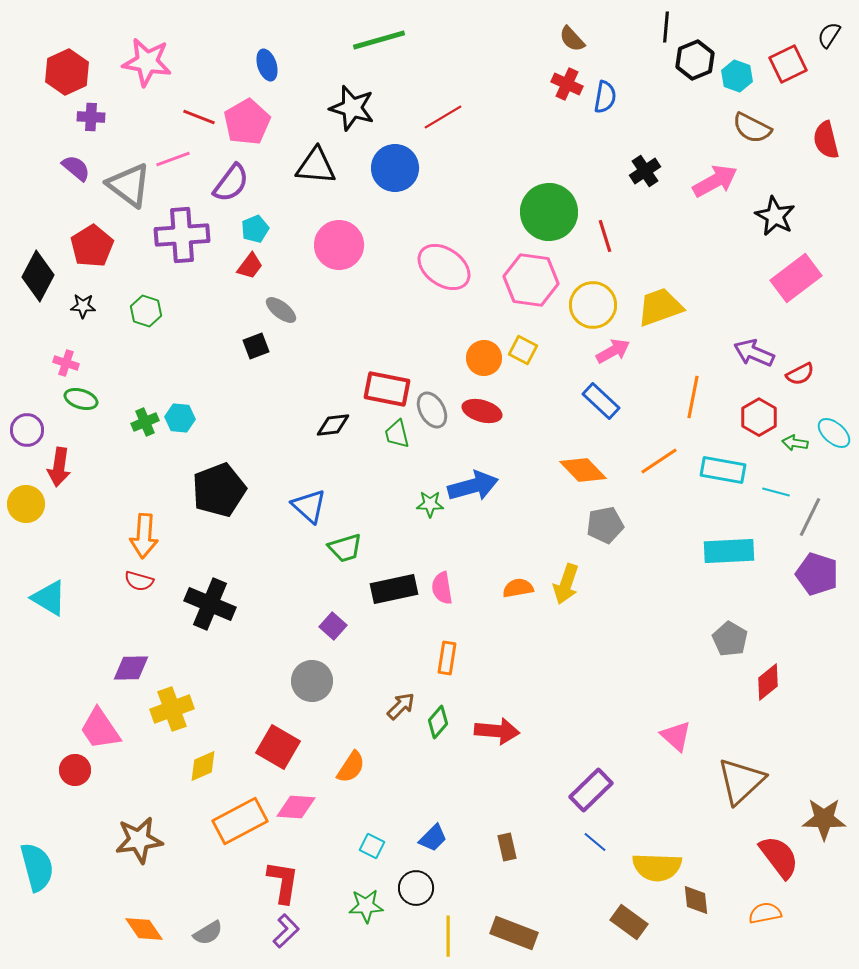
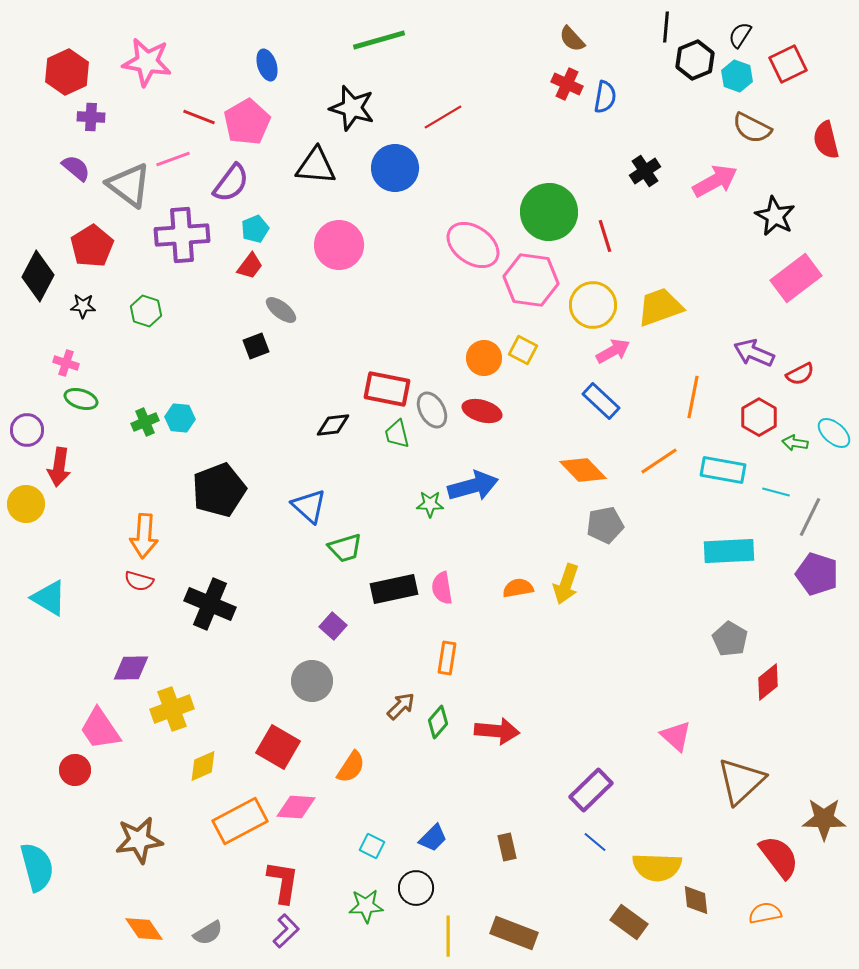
black semicircle at (829, 35): moved 89 px left
pink ellipse at (444, 267): moved 29 px right, 22 px up
